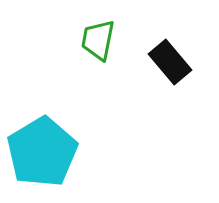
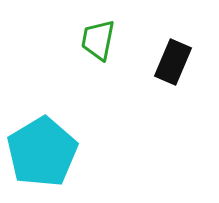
black rectangle: moved 3 px right; rotated 63 degrees clockwise
